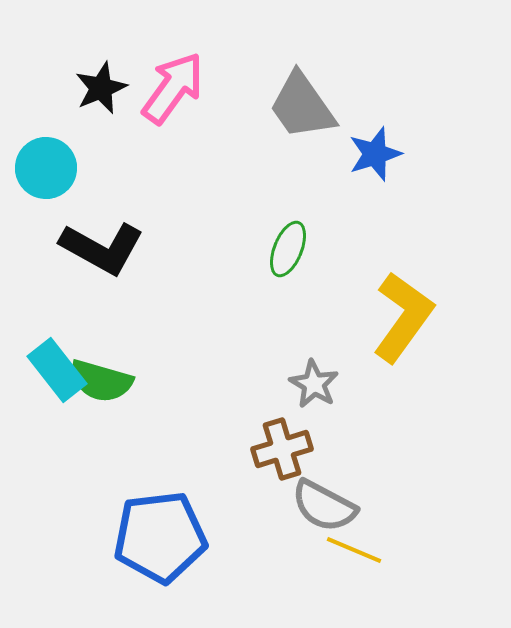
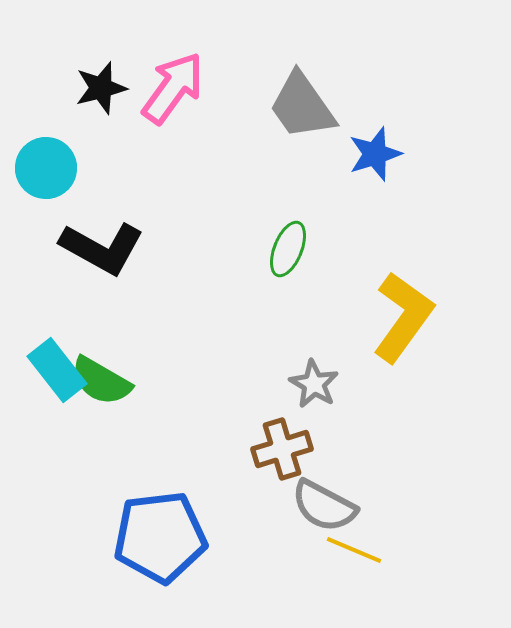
black star: rotated 8 degrees clockwise
green semicircle: rotated 14 degrees clockwise
